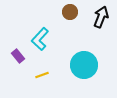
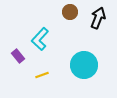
black arrow: moved 3 px left, 1 px down
